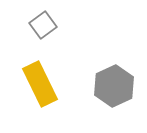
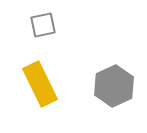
gray square: rotated 24 degrees clockwise
